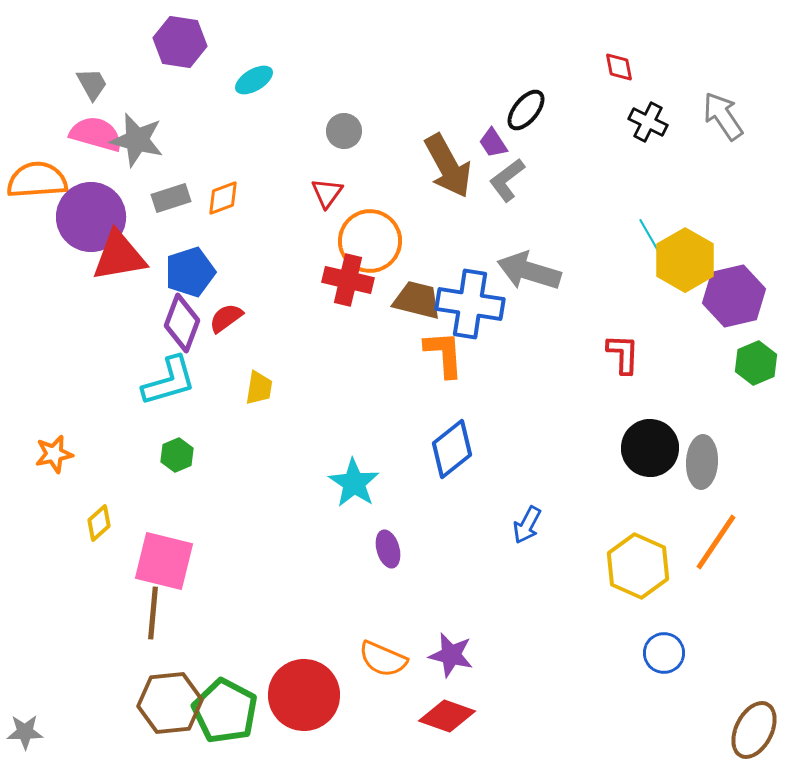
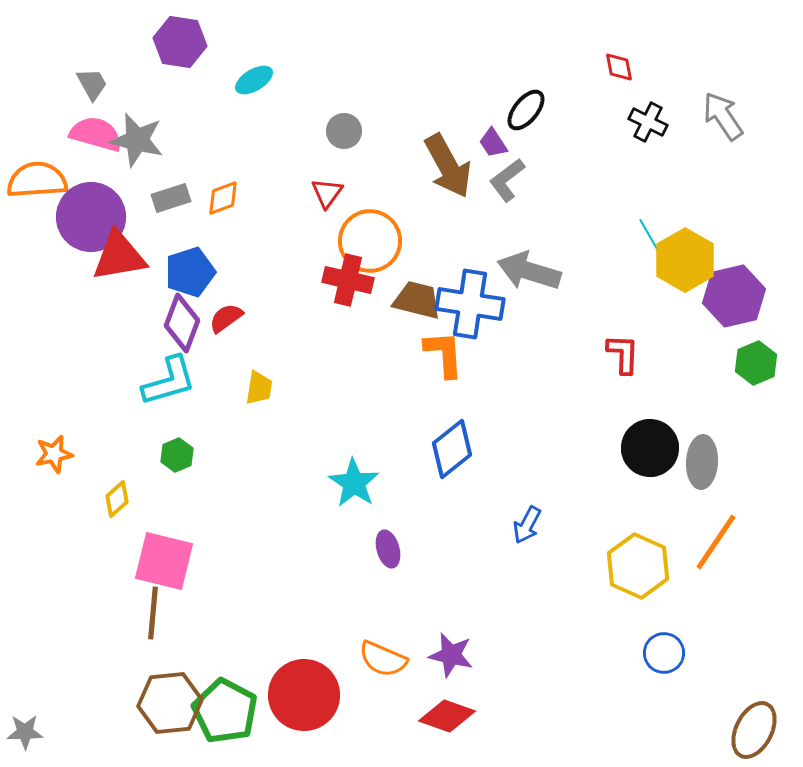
yellow diamond at (99, 523): moved 18 px right, 24 px up
